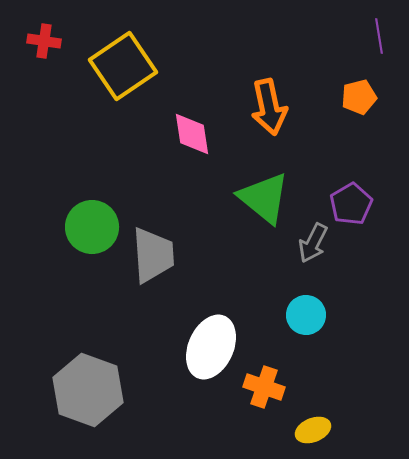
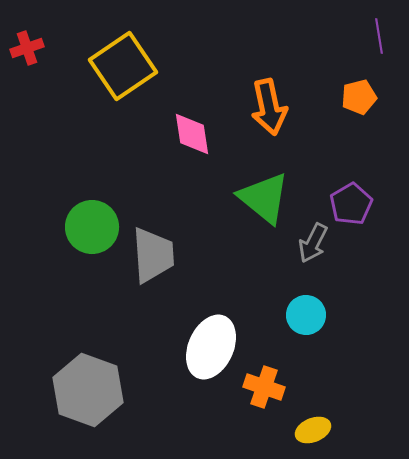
red cross: moved 17 px left, 7 px down; rotated 28 degrees counterclockwise
